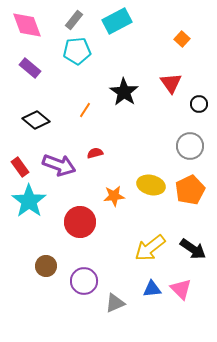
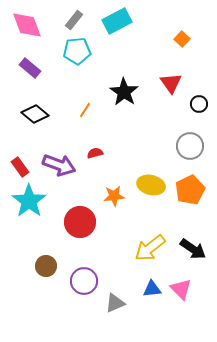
black diamond: moved 1 px left, 6 px up
